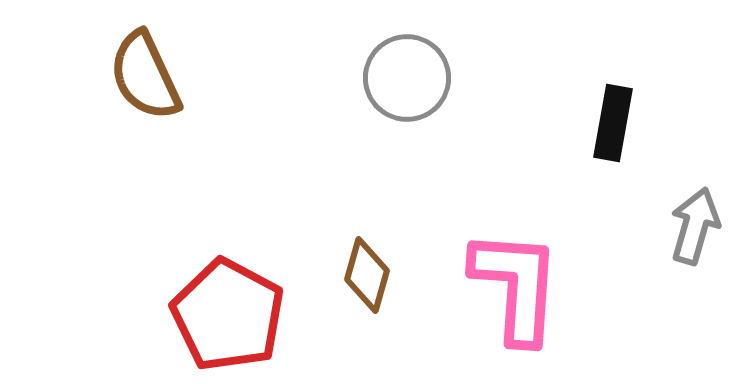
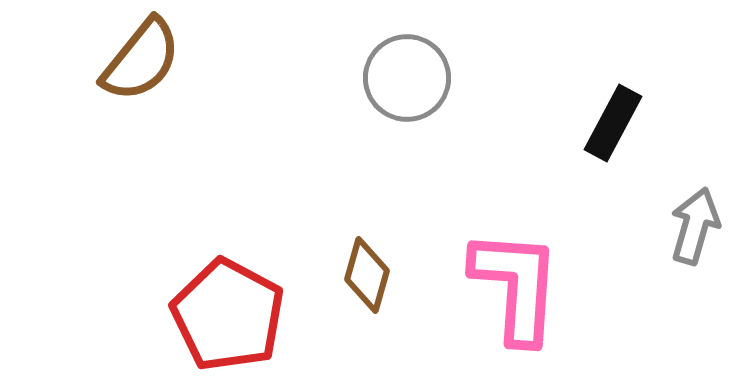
brown semicircle: moved 4 px left, 16 px up; rotated 116 degrees counterclockwise
black rectangle: rotated 18 degrees clockwise
